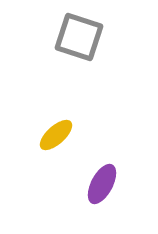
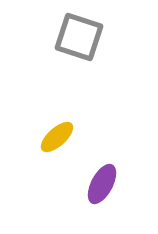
yellow ellipse: moved 1 px right, 2 px down
